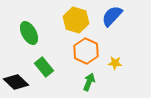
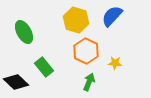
green ellipse: moved 5 px left, 1 px up
